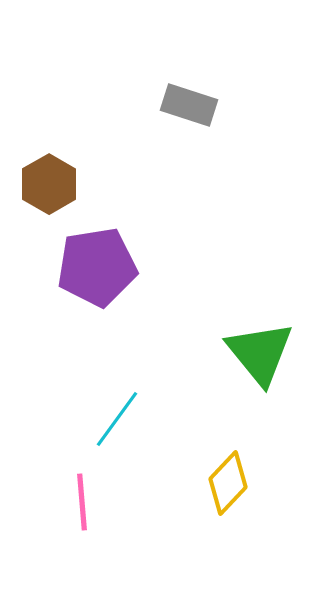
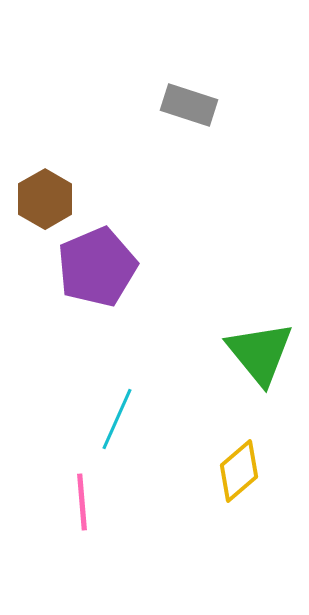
brown hexagon: moved 4 px left, 15 px down
purple pentagon: rotated 14 degrees counterclockwise
cyan line: rotated 12 degrees counterclockwise
yellow diamond: moved 11 px right, 12 px up; rotated 6 degrees clockwise
